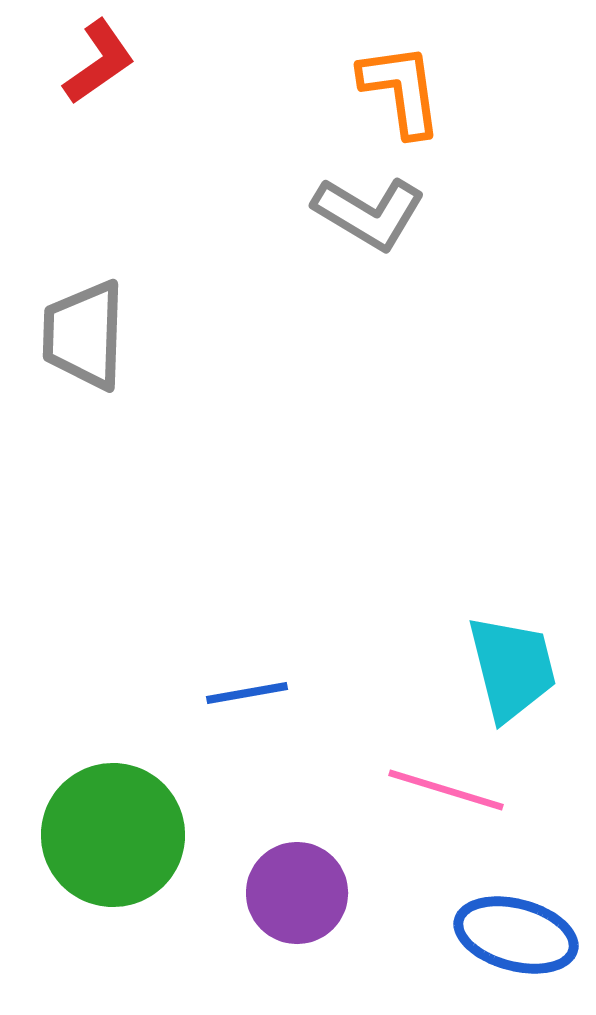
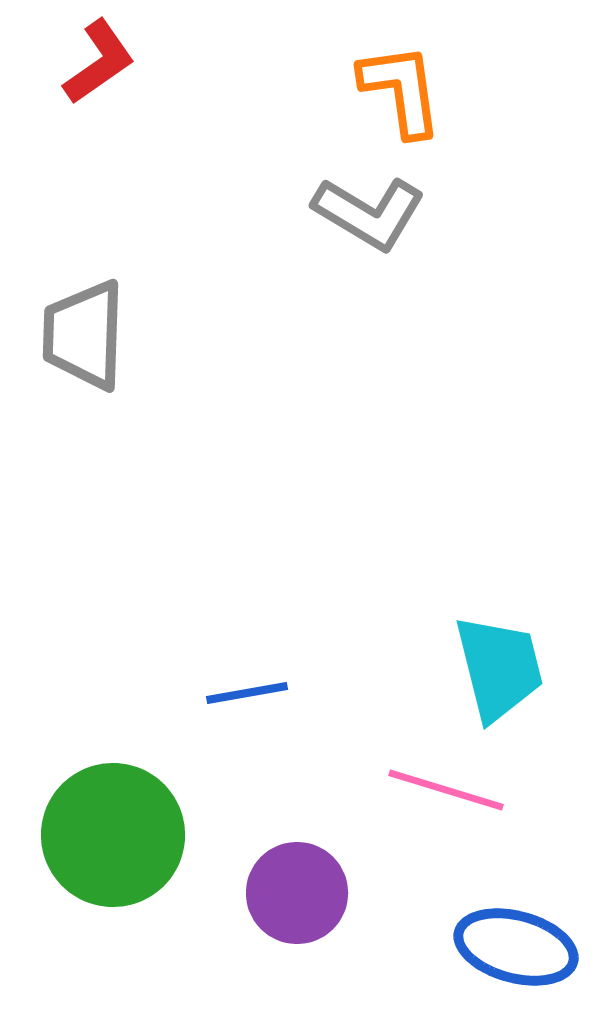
cyan trapezoid: moved 13 px left
blue ellipse: moved 12 px down
